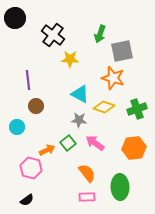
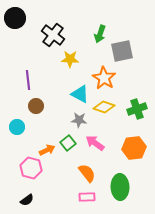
orange star: moved 9 px left; rotated 15 degrees clockwise
